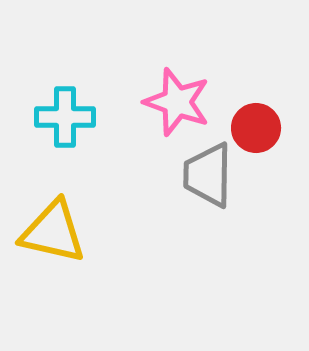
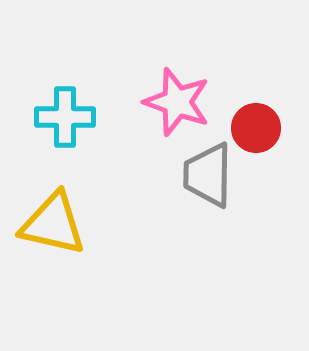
yellow triangle: moved 8 px up
